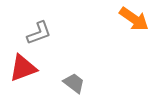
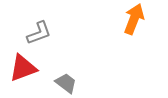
orange arrow: rotated 104 degrees counterclockwise
gray trapezoid: moved 8 px left
